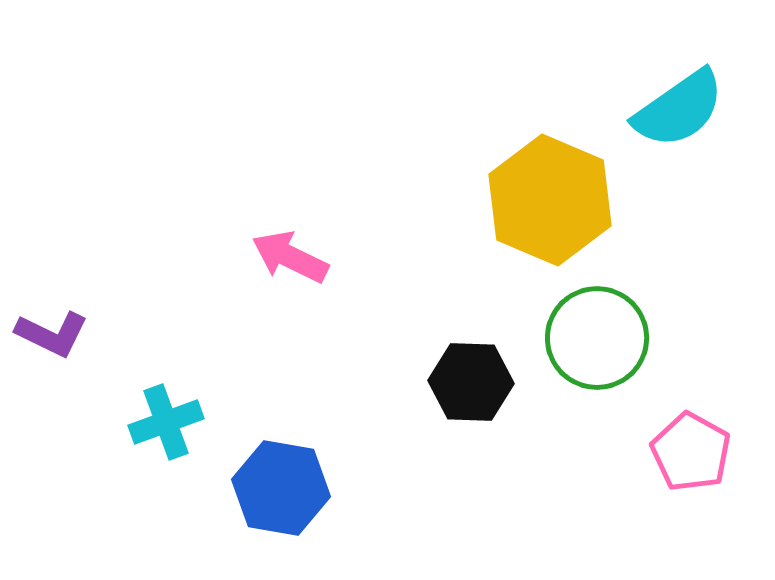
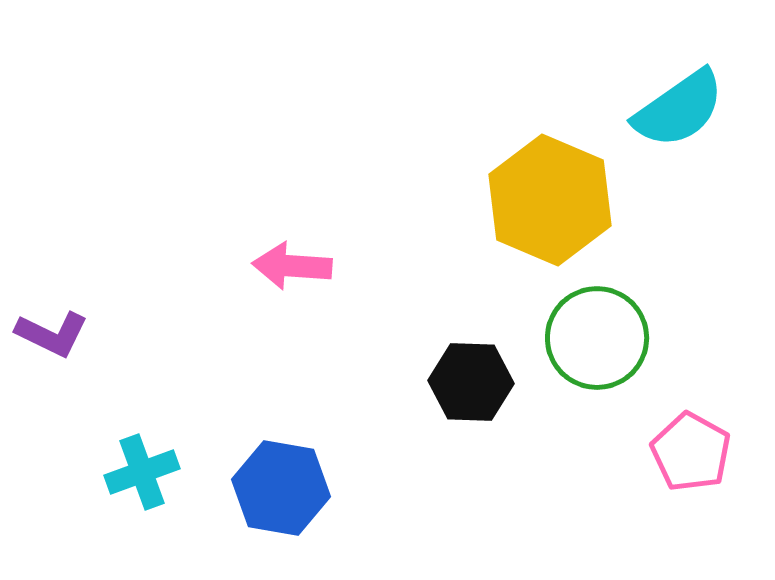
pink arrow: moved 2 px right, 9 px down; rotated 22 degrees counterclockwise
cyan cross: moved 24 px left, 50 px down
